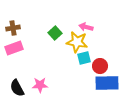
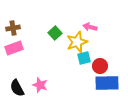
pink arrow: moved 4 px right
yellow star: rotated 30 degrees counterclockwise
pink star: rotated 21 degrees clockwise
